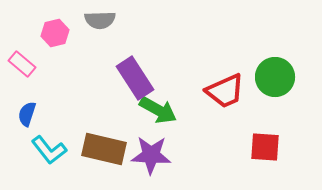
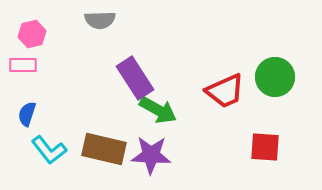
pink hexagon: moved 23 px left, 1 px down
pink rectangle: moved 1 px right, 1 px down; rotated 40 degrees counterclockwise
